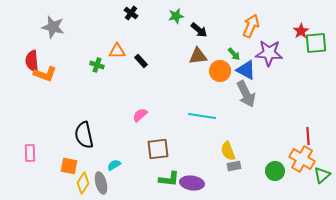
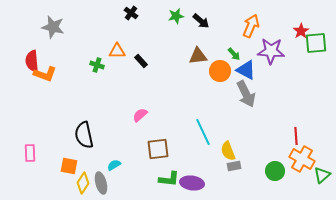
black arrow: moved 2 px right, 9 px up
purple star: moved 2 px right, 2 px up
cyan line: moved 1 px right, 16 px down; rotated 56 degrees clockwise
red line: moved 12 px left
